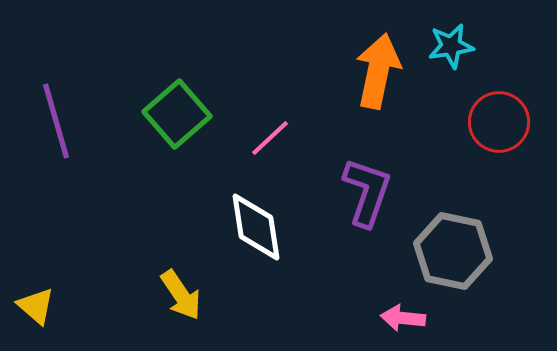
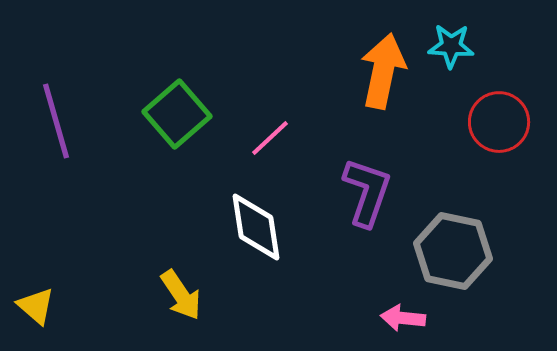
cyan star: rotated 12 degrees clockwise
orange arrow: moved 5 px right
